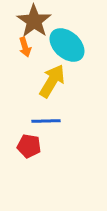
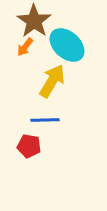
orange arrow: rotated 54 degrees clockwise
blue line: moved 1 px left, 1 px up
